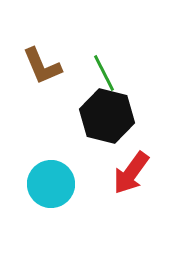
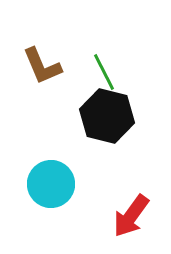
green line: moved 1 px up
red arrow: moved 43 px down
